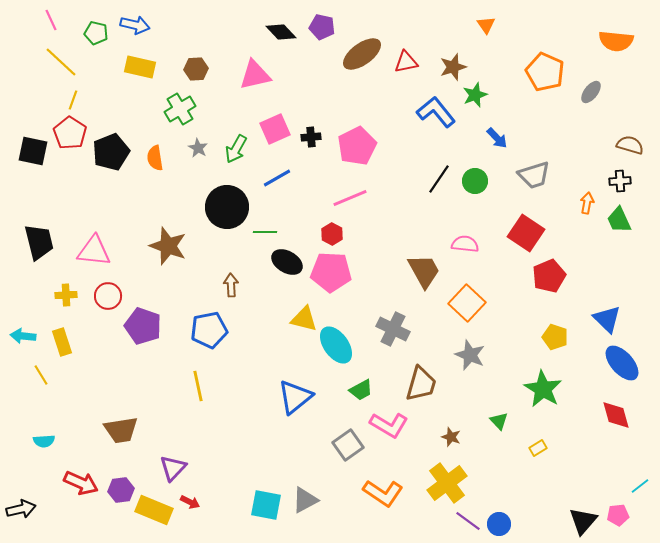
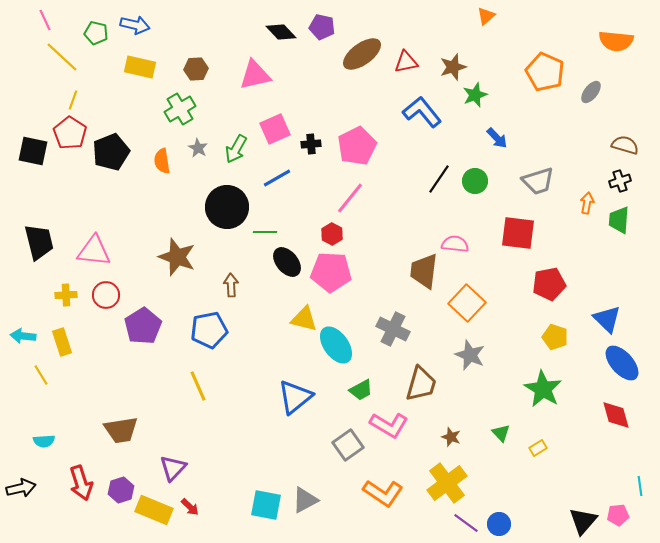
pink line at (51, 20): moved 6 px left
orange triangle at (486, 25): moved 9 px up; rotated 24 degrees clockwise
yellow line at (61, 62): moved 1 px right, 5 px up
blue L-shape at (436, 112): moved 14 px left
black cross at (311, 137): moved 7 px down
brown semicircle at (630, 145): moved 5 px left
orange semicircle at (155, 158): moved 7 px right, 3 px down
gray trapezoid at (534, 175): moved 4 px right, 6 px down
black cross at (620, 181): rotated 15 degrees counterclockwise
pink line at (350, 198): rotated 28 degrees counterclockwise
green trapezoid at (619, 220): rotated 28 degrees clockwise
red square at (526, 233): moved 8 px left; rotated 27 degrees counterclockwise
pink semicircle at (465, 244): moved 10 px left
brown star at (168, 246): moved 9 px right, 11 px down
black ellipse at (287, 262): rotated 20 degrees clockwise
brown trapezoid at (424, 271): rotated 144 degrees counterclockwise
red pentagon at (549, 276): moved 8 px down; rotated 12 degrees clockwise
red circle at (108, 296): moved 2 px left, 1 px up
purple pentagon at (143, 326): rotated 21 degrees clockwise
yellow line at (198, 386): rotated 12 degrees counterclockwise
green triangle at (499, 421): moved 2 px right, 12 px down
red arrow at (81, 483): rotated 48 degrees clockwise
cyan line at (640, 486): rotated 60 degrees counterclockwise
purple hexagon at (121, 490): rotated 10 degrees counterclockwise
red arrow at (190, 502): moved 5 px down; rotated 18 degrees clockwise
black arrow at (21, 509): moved 21 px up
purple line at (468, 521): moved 2 px left, 2 px down
